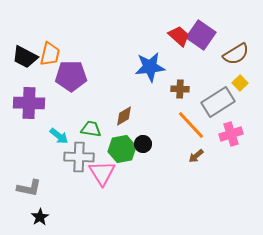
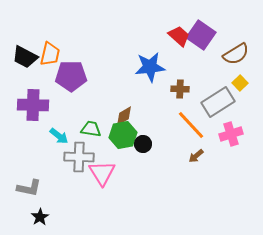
purple cross: moved 4 px right, 2 px down
green hexagon: moved 1 px right, 14 px up
